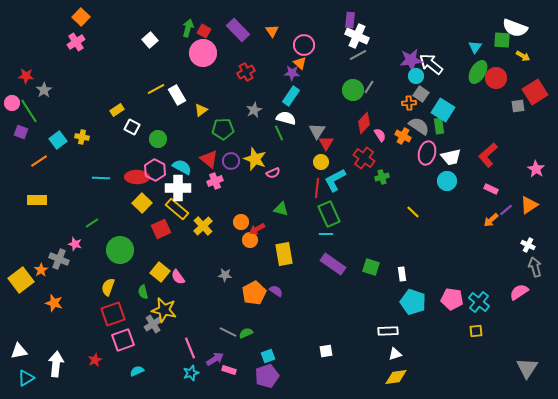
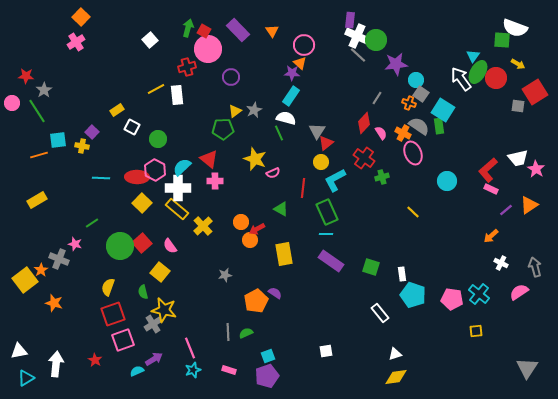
cyan triangle at (475, 47): moved 2 px left, 9 px down
pink circle at (203, 53): moved 5 px right, 4 px up
gray line at (358, 55): rotated 72 degrees clockwise
yellow arrow at (523, 56): moved 5 px left, 8 px down
purple star at (411, 60): moved 15 px left, 4 px down
white arrow at (431, 64): moved 30 px right, 15 px down; rotated 15 degrees clockwise
red cross at (246, 72): moved 59 px left, 5 px up; rotated 12 degrees clockwise
cyan circle at (416, 76): moved 4 px down
gray line at (369, 87): moved 8 px right, 11 px down
green circle at (353, 90): moved 23 px right, 50 px up
white rectangle at (177, 95): rotated 24 degrees clockwise
orange cross at (409, 103): rotated 24 degrees clockwise
gray square at (518, 106): rotated 16 degrees clockwise
yellow triangle at (201, 110): moved 34 px right, 1 px down
green line at (29, 111): moved 8 px right
purple square at (21, 132): moved 71 px right; rotated 24 degrees clockwise
pink semicircle at (380, 135): moved 1 px right, 2 px up
orange cross at (403, 136): moved 3 px up
yellow cross at (82, 137): moved 9 px down
cyan square at (58, 140): rotated 30 degrees clockwise
red triangle at (326, 143): rotated 21 degrees clockwise
pink ellipse at (427, 153): moved 14 px left; rotated 35 degrees counterclockwise
red L-shape at (488, 155): moved 15 px down
white trapezoid at (451, 157): moved 67 px right, 1 px down
orange line at (39, 161): moved 6 px up; rotated 18 degrees clockwise
purple circle at (231, 161): moved 84 px up
cyan semicircle at (182, 167): rotated 72 degrees counterclockwise
pink cross at (215, 181): rotated 21 degrees clockwise
red line at (317, 188): moved 14 px left
yellow rectangle at (37, 200): rotated 30 degrees counterclockwise
green triangle at (281, 209): rotated 14 degrees clockwise
green rectangle at (329, 214): moved 2 px left, 2 px up
orange arrow at (491, 220): moved 16 px down
red square at (161, 229): moved 19 px left, 14 px down; rotated 18 degrees counterclockwise
white cross at (528, 245): moved 27 px left, 18 px down
green circle at (120, 250): moved 4 px up
purple rectangle at (333, 264): moved 2 px left, 3 px up
gray star at (225, 275): rotated 16 degrees counterclockwise
pink semicircle at (178, 277): moved 8 px left, 31 px up
yellow square at (21, 280): moved 4 px right
purple semicircle at (276, 291): moved 1 px left, 2 px down
orange pentagon at (254, 293): moved 2 px right, 8 px down
cyan pentagon at (413, 302): moved 7 px up
cyan cross at (479, 302): moved 8 px up
white rectangle at (388, 331): moved 8 px left, 18 px up; rotated 54 degrees clockwise
gray line at (228, 332): rotated 60 degrees clockwise
purple arrow at (215, 359): moved 61 px left
red star at (95, 360): rotated 16 degrees counterclockwise
cyan star at (191, 373): moved 2 px right, 3 px up
